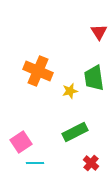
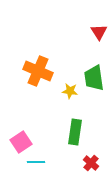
yellow star: rotated 21 degrees clockwise
green rectangle: rotated 55 degrees counterclockwise
cyan line: moved 1 px right, 1 px up
